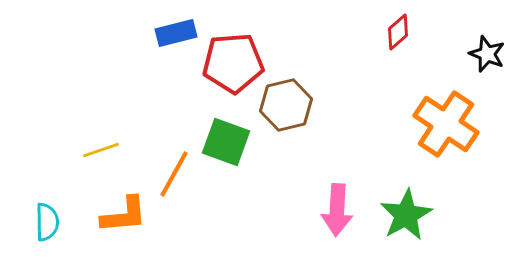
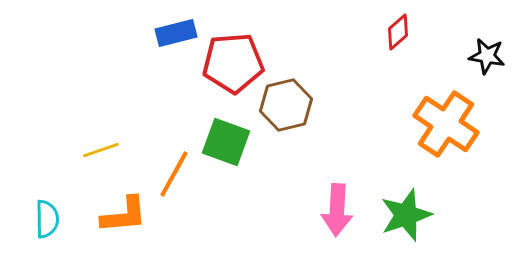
black star: moved 2 px down; rotated 12 degrees counterclockwise
green star: rotated 10 degrees clockwise
cyan semicircle: moved 3 px up
